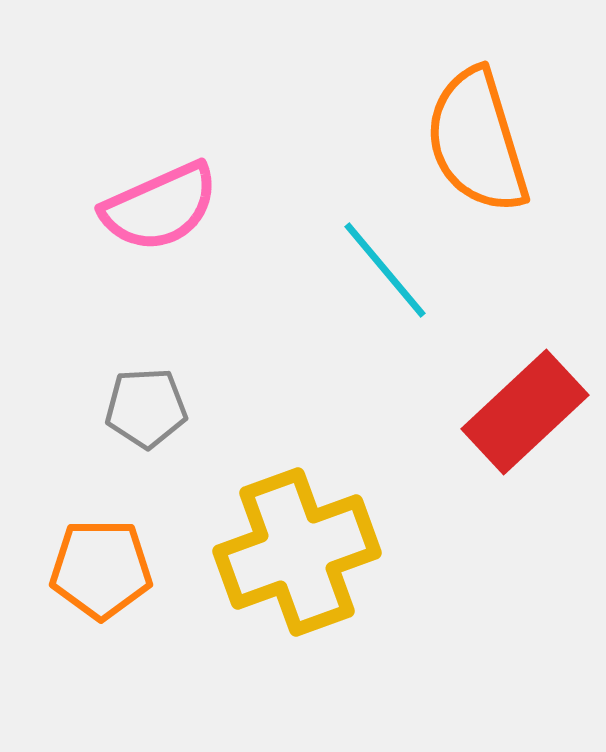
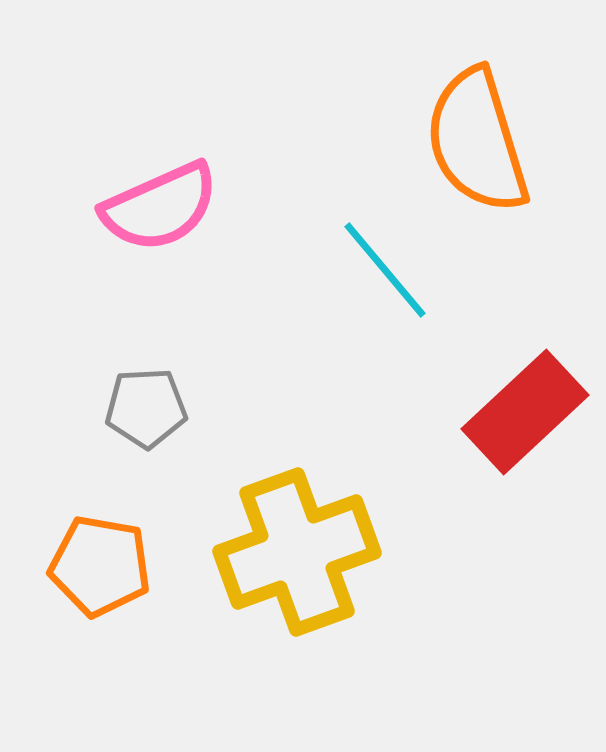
orange pentagon: moved 1 px left, 3 px up; rotated 10 degrees clockwise
